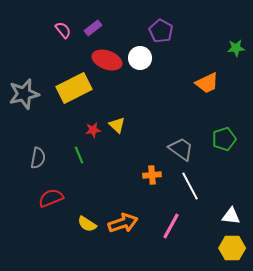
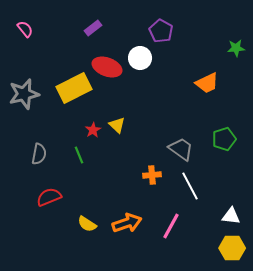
pink semicircle: moved 38 px left, 1 px up
red ellipse: moved 7 px down
red star: rotated 21 degrees counterclockwise
gray semicircle: moved 1 px right, 4 px up
red semicircle: moved 2 px left, 1 px up
orange arrow: moved 4 px right
